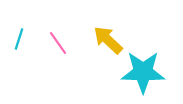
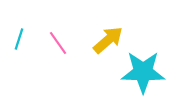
yellow arrow: rotated 96 degrees clockwise
